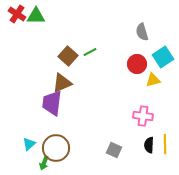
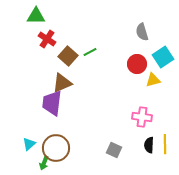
red cross: moved 30 px right, 25 px down
pink cross: moved 1 px left, 1 px down
